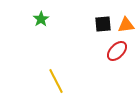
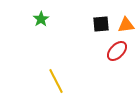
black square: moved 2 px left
